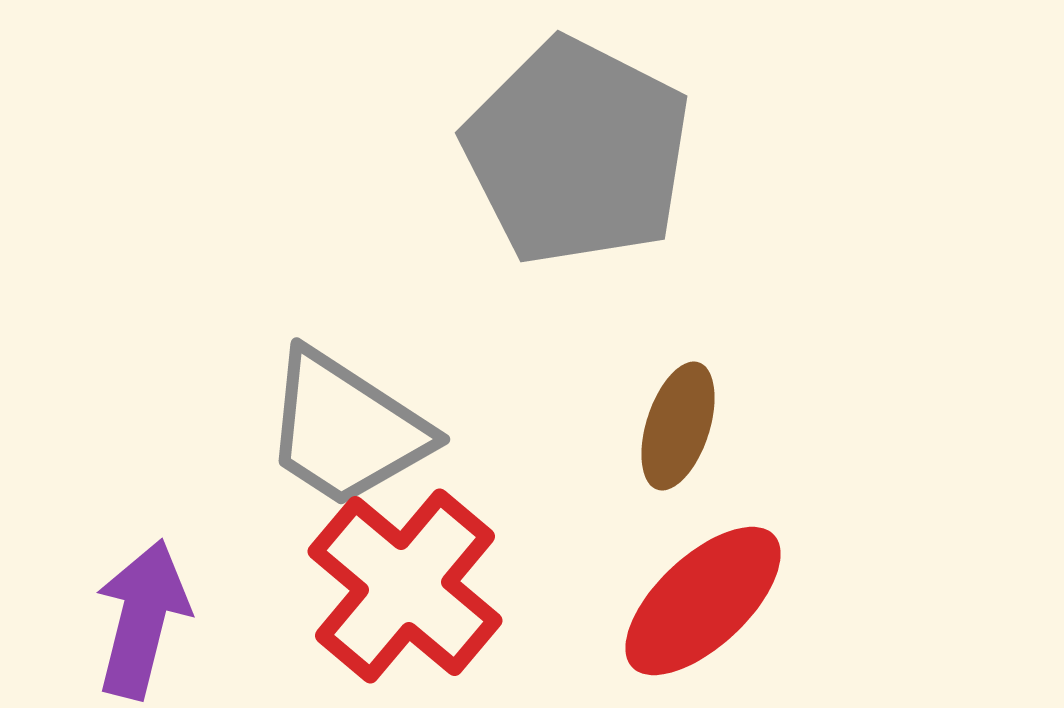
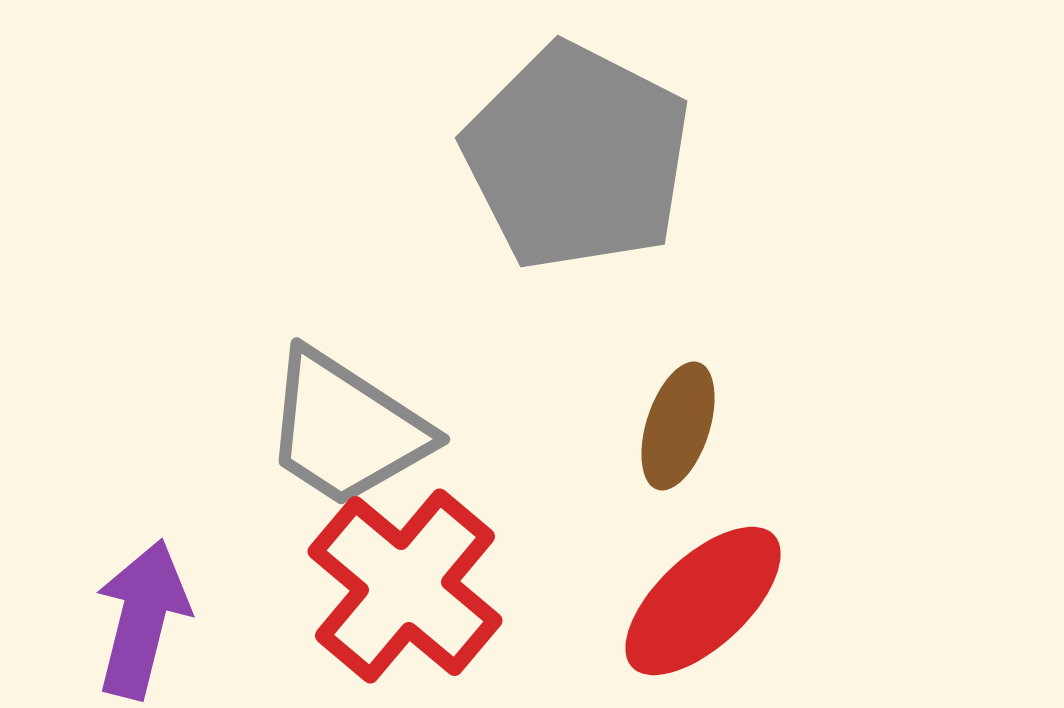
gray pentagon: moved 5 px down
